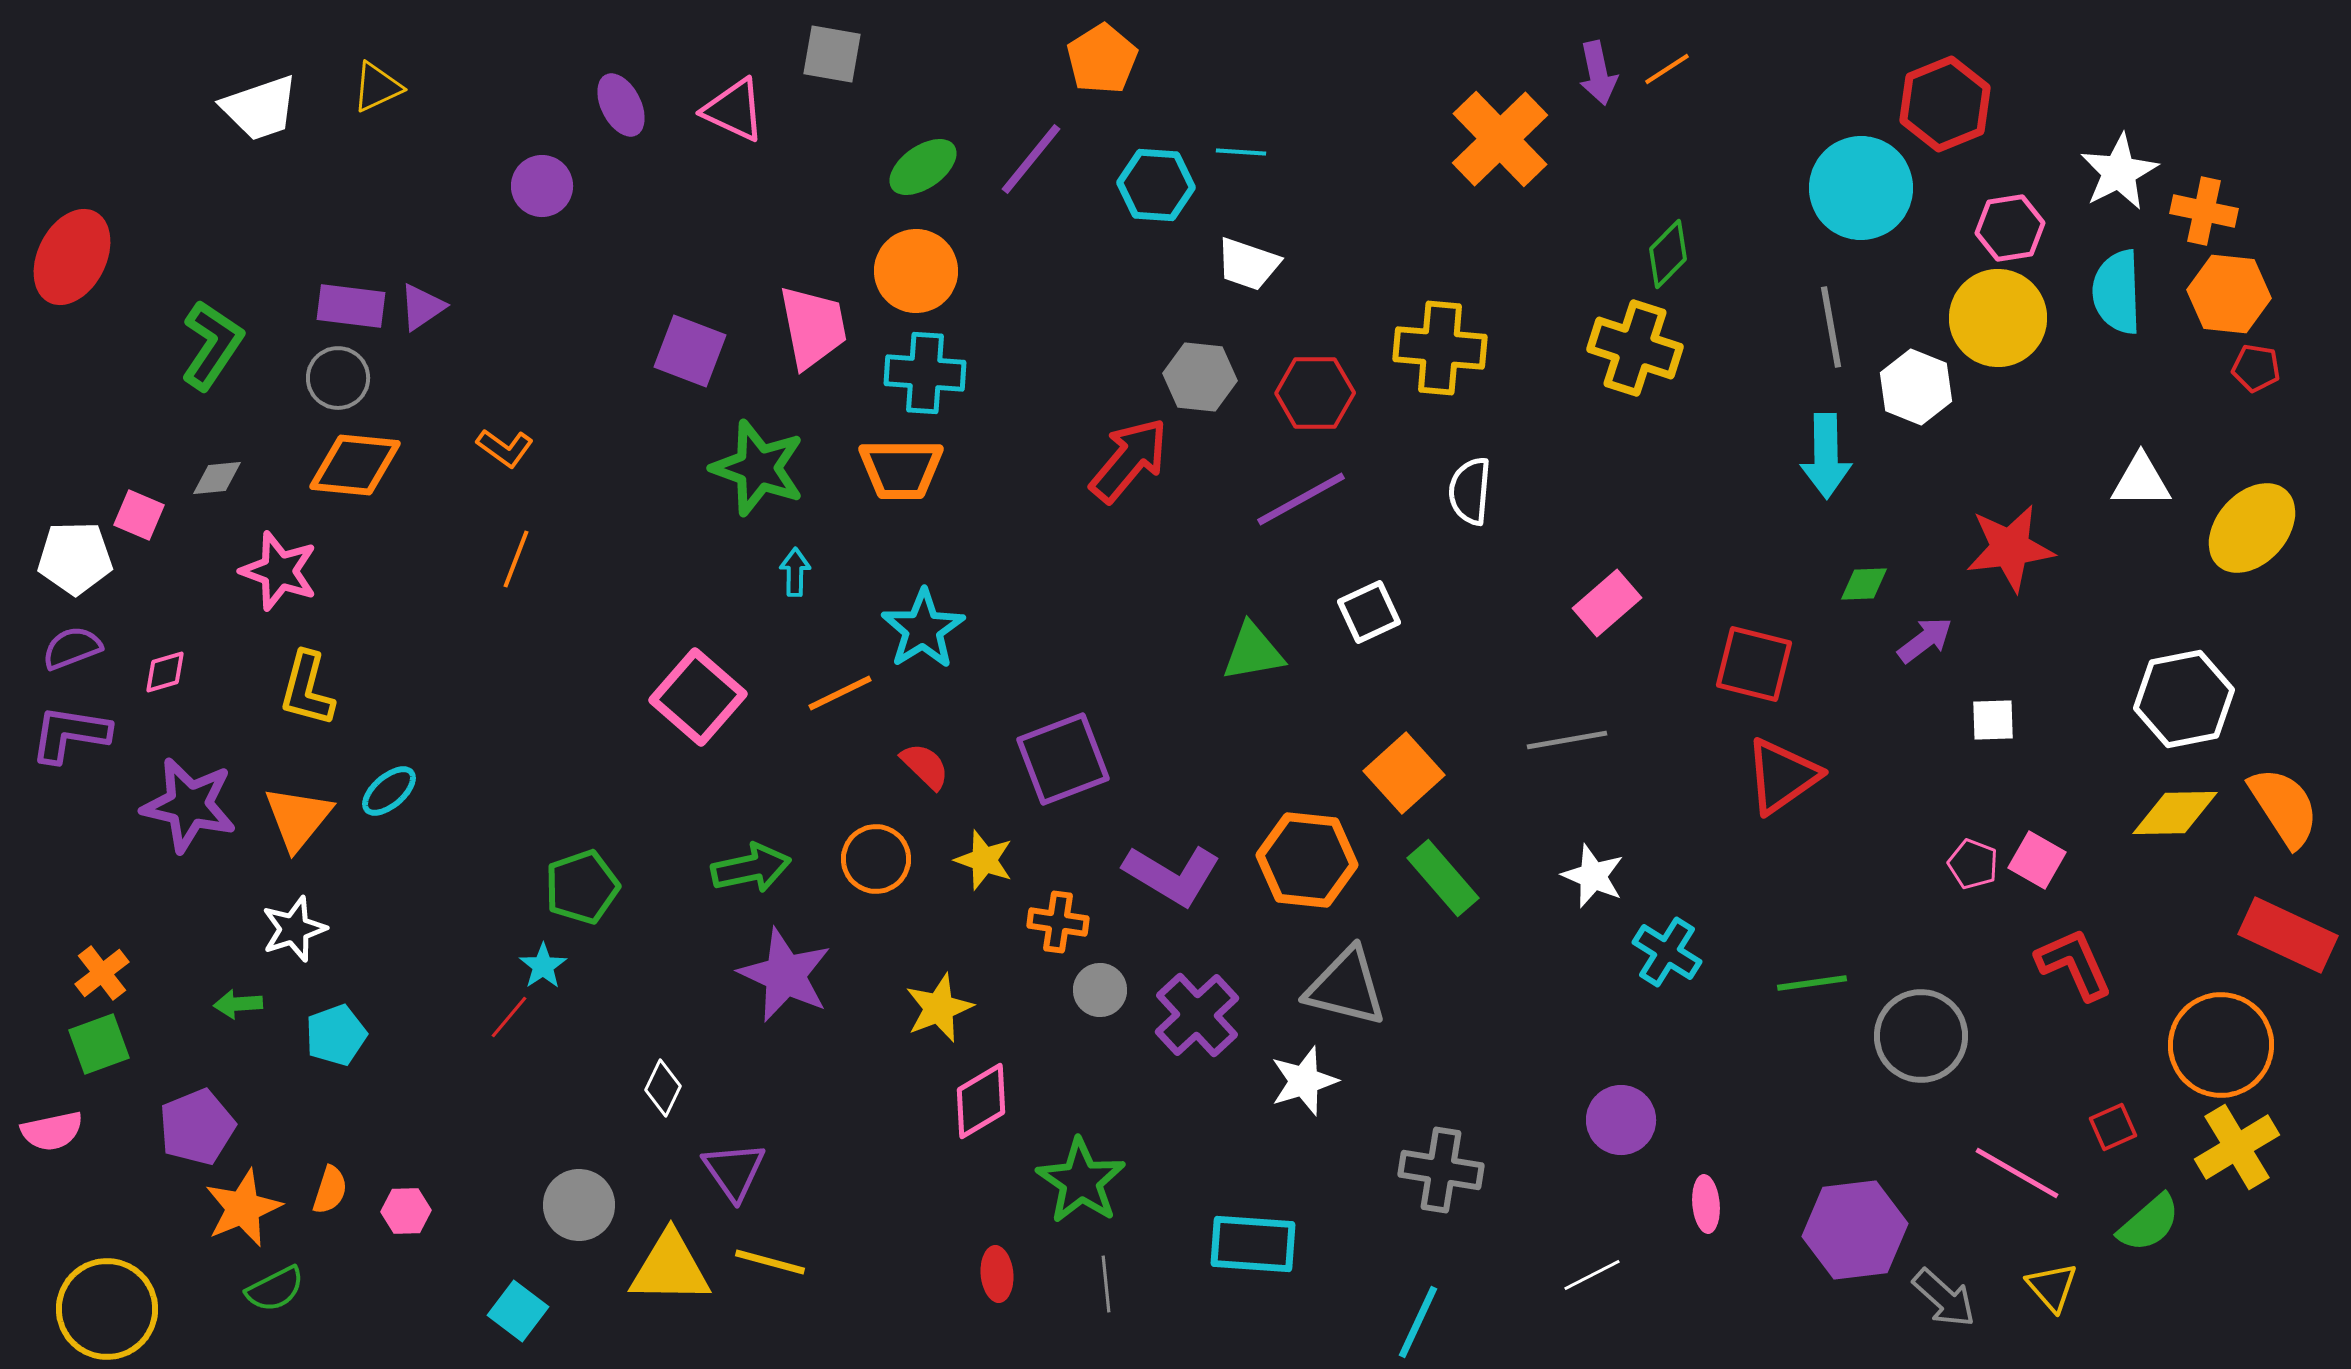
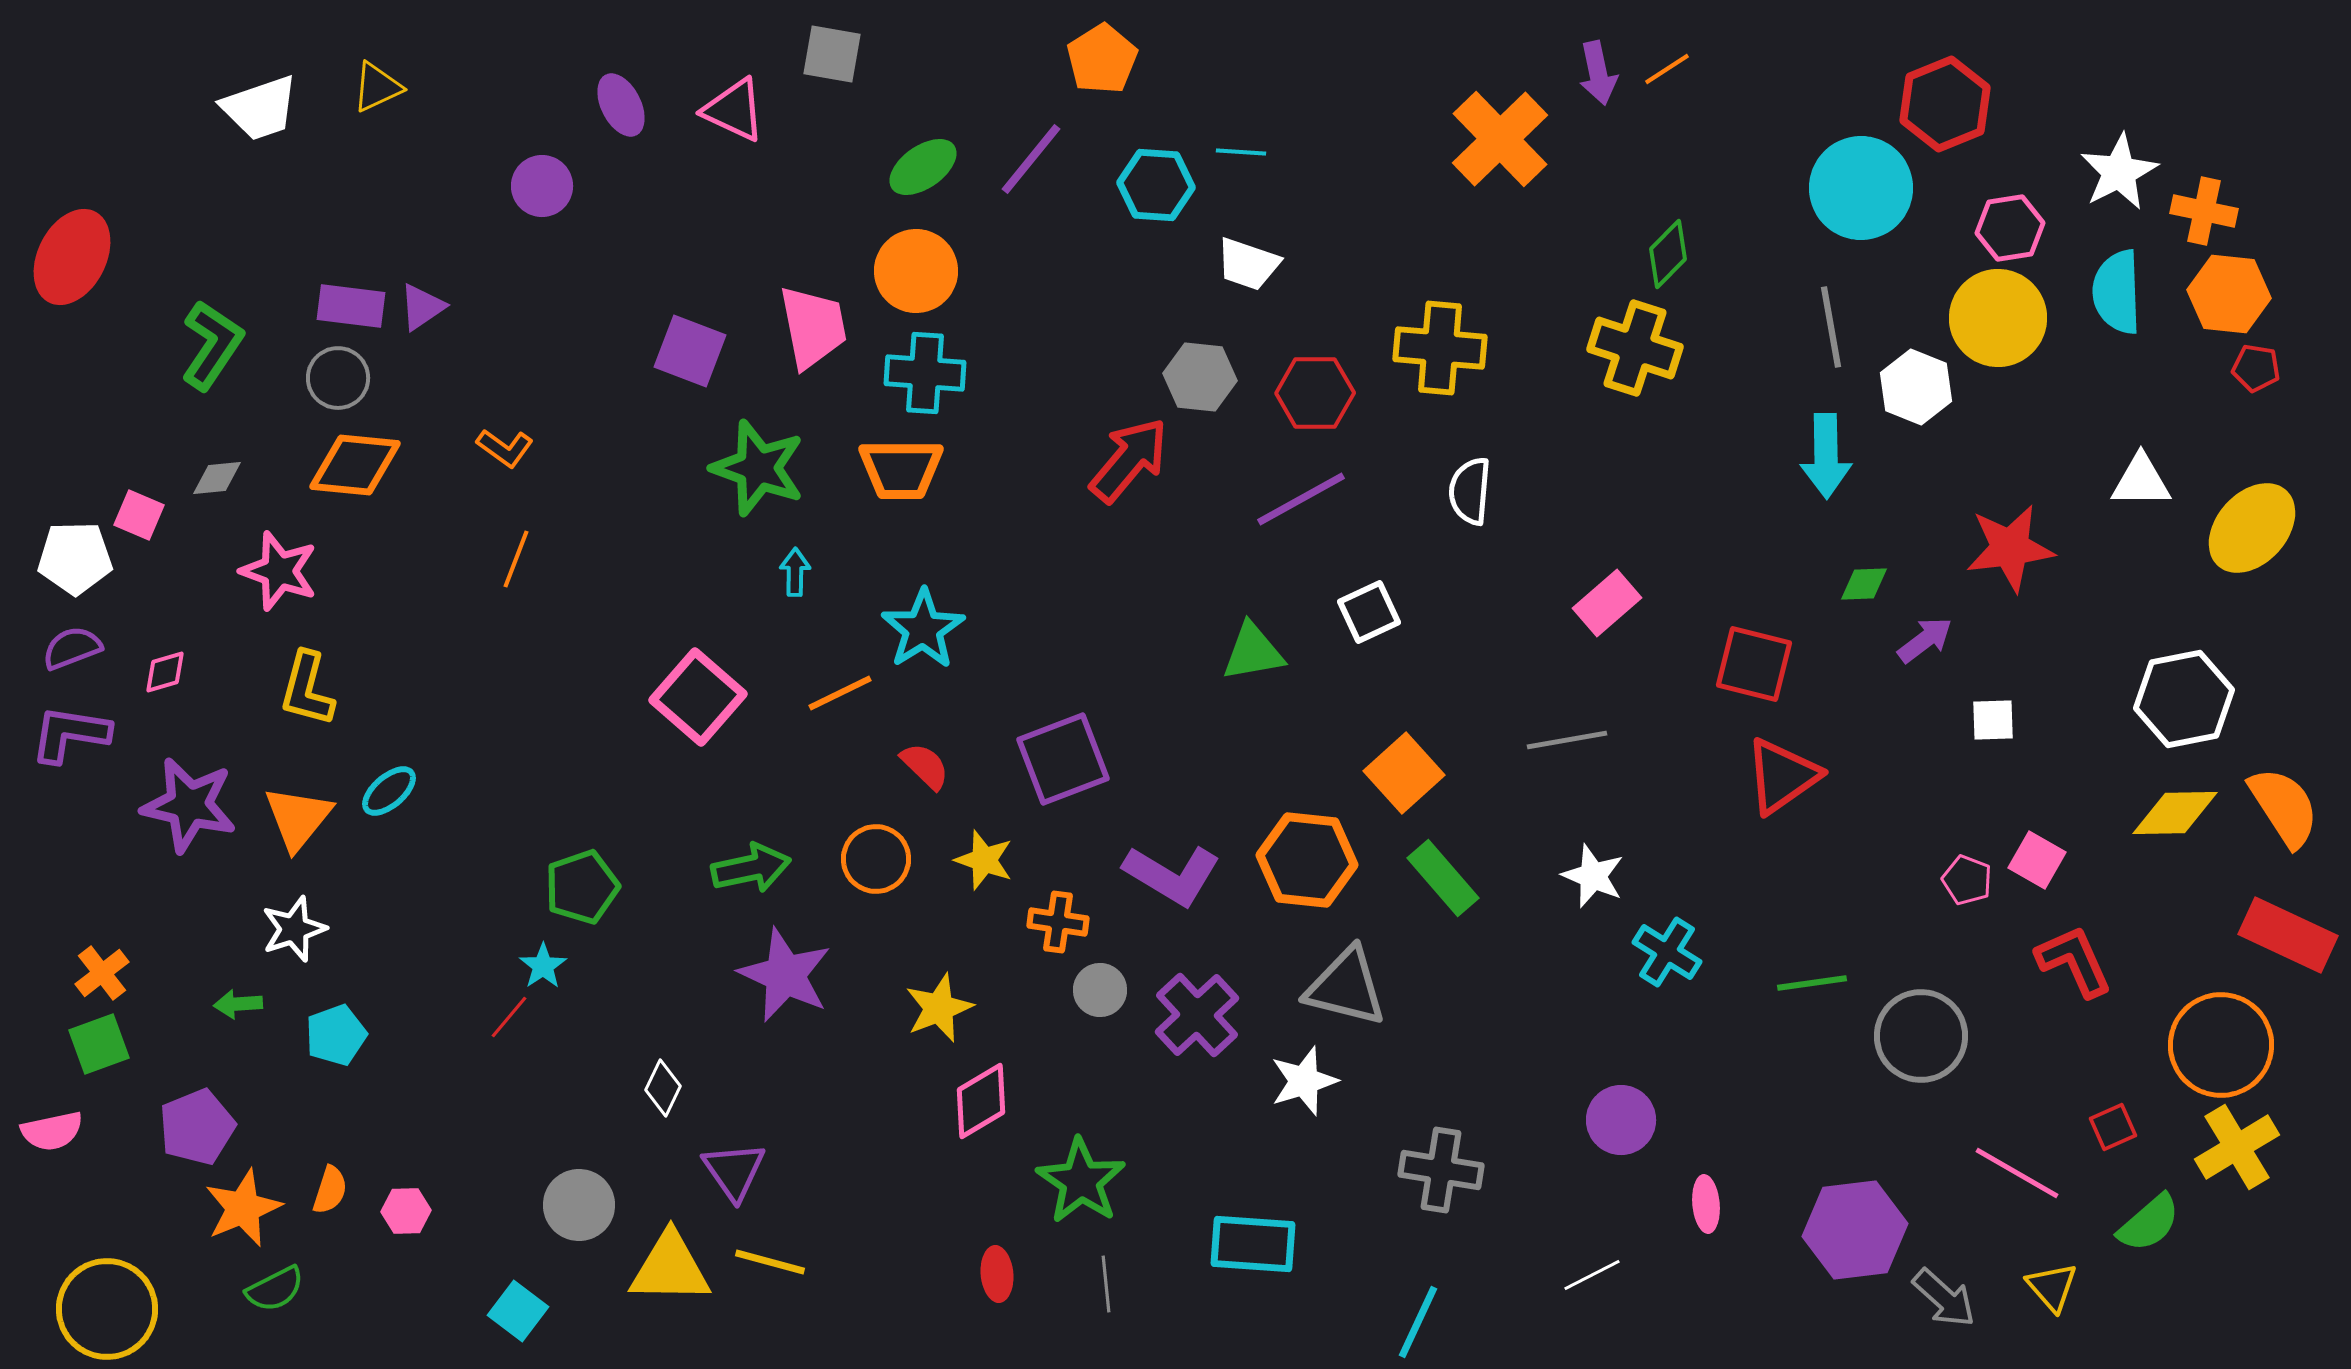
pink pentagon at (1973, 864): moved 6 px left, 16 px down
red L-shape at (2074, 964): moved 3 px up
